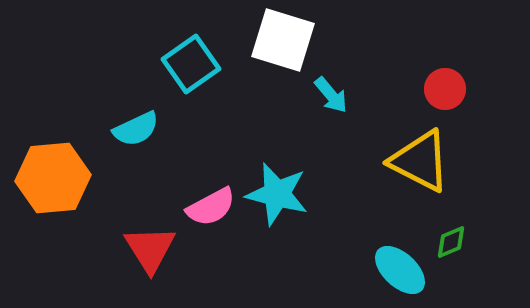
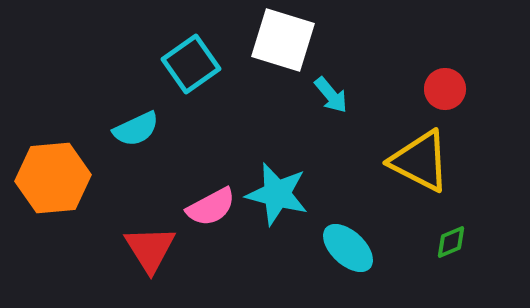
cyan ellipse: moved 52 px left, 22 px up
